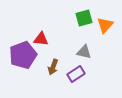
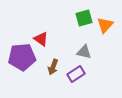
red triangle: rotated 28 degrees clockwise
purple pentagon: moved 1 px left, 2 px down; rotated 16 degrees clockwise
